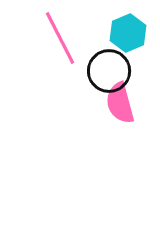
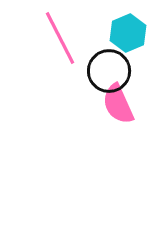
pink semicircle: moved 2 px left, 1 px down; rotated 9 degrees counterclockwise
